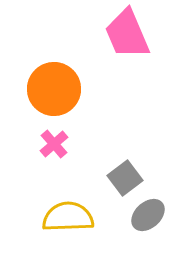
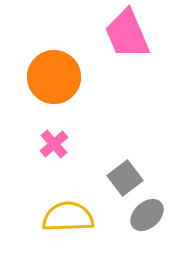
orange circle: moved 12 px up
gray ellipse: moved 1 px left
